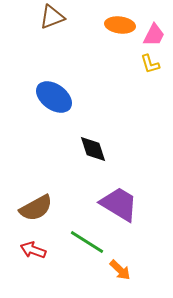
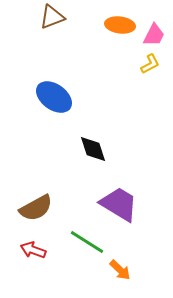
yellow L-shape: rotated 100 degrees counterclockwise
